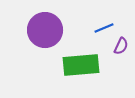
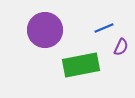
purple semicircle: moved 1 px down
green rectangle: rotated 6 degrees counterclockwise
